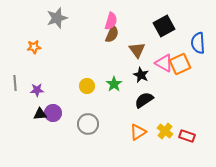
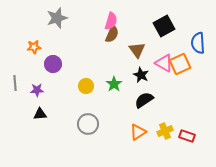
yellow circle: moved 1 px left
purple circle: moved 49 px up
yellow cross: rotated 28 degrees clockwise
